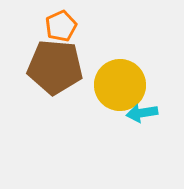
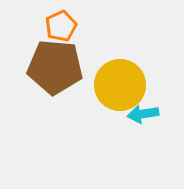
cyan arrow: moved 1 px right, 1 px down
